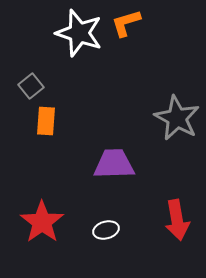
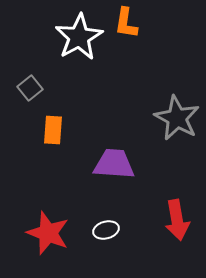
orange L-shape: rotated 64 degrees counterclockwise
white star: moved 4 px down; rotated 24 degrees clockwise
gray square: moved 1 px left, 2 px down
orange rectangle: moved 7 px right, 9 px down
purple trapezoid: rotated 6 degrees clockwise
red star: moved 6 px right, 11 px down; rotated 15 degrees counterclockwise
